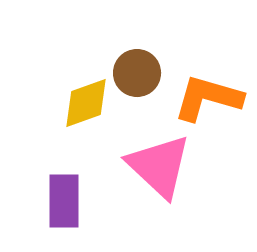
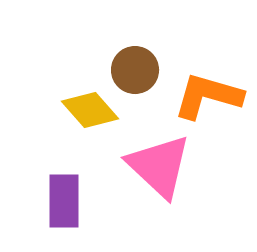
brown circle: moved 2 px left, 3 px up
orange L-shape: moved 2 px up
yellow diamond: moved 4 px right, 7 px down; rotated 68 degrees clockwise
